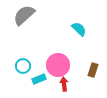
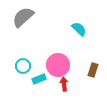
gray semicircle: moved 1 px left, 2 px down
